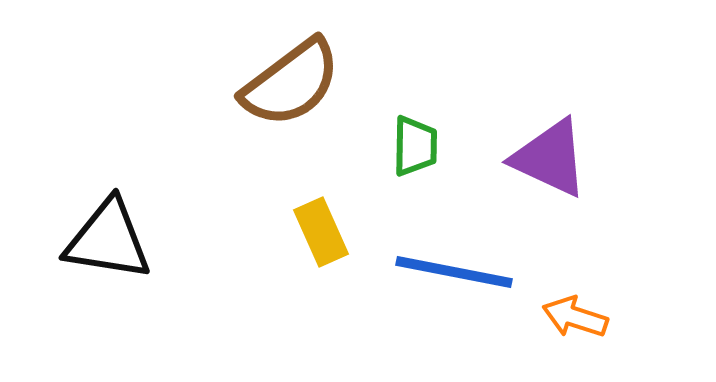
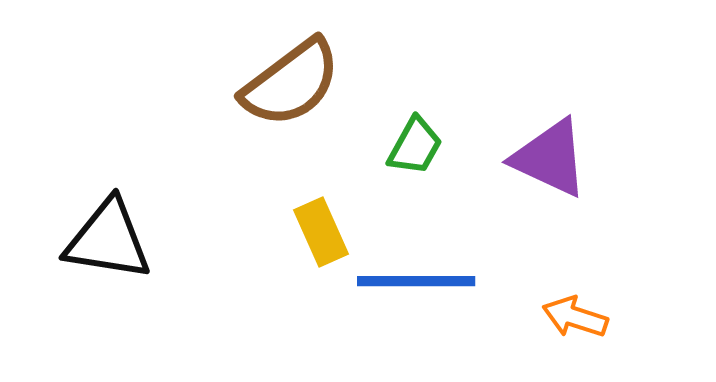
green trapezoid: rotated 28 degrees clockwise
blue line: moved 38 px left, 9 px down; rotated 11 degrees counterclockwise
